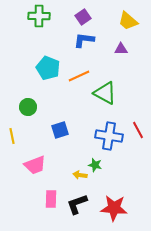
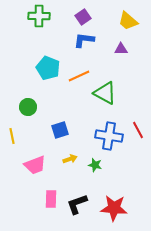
yellow arrow: moved 10 px left, 16 px up; rotated 152 degrees clockwise
